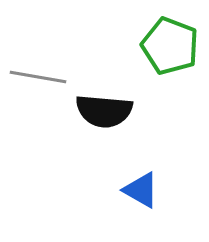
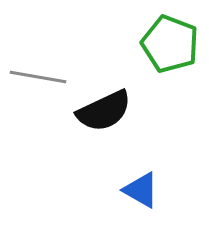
green pentagon: moved 2 px up
black semicircle: rotated 30 degrees counterclockwise
